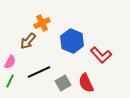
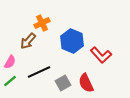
green line: rotated 24 degrees clockwise
